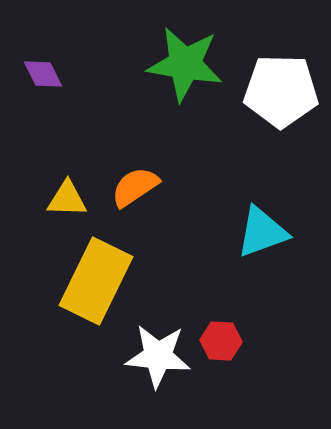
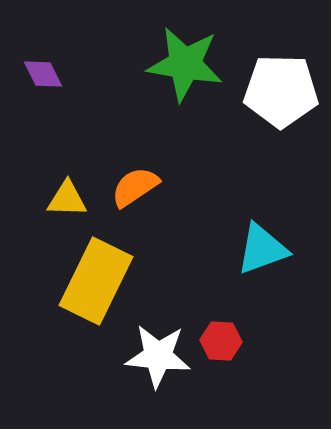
cyan triangle: moved 17 px down
